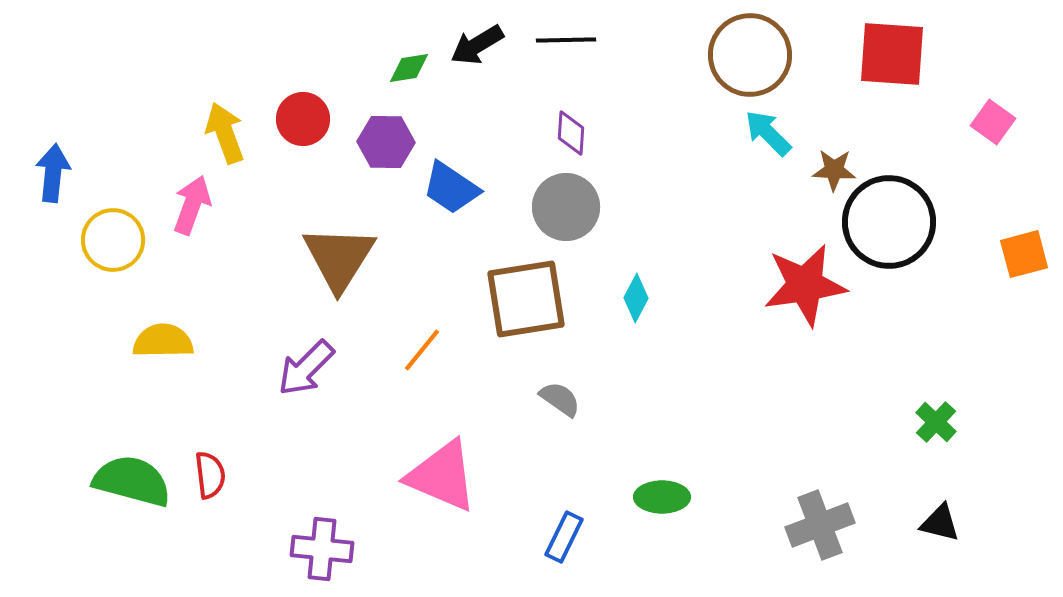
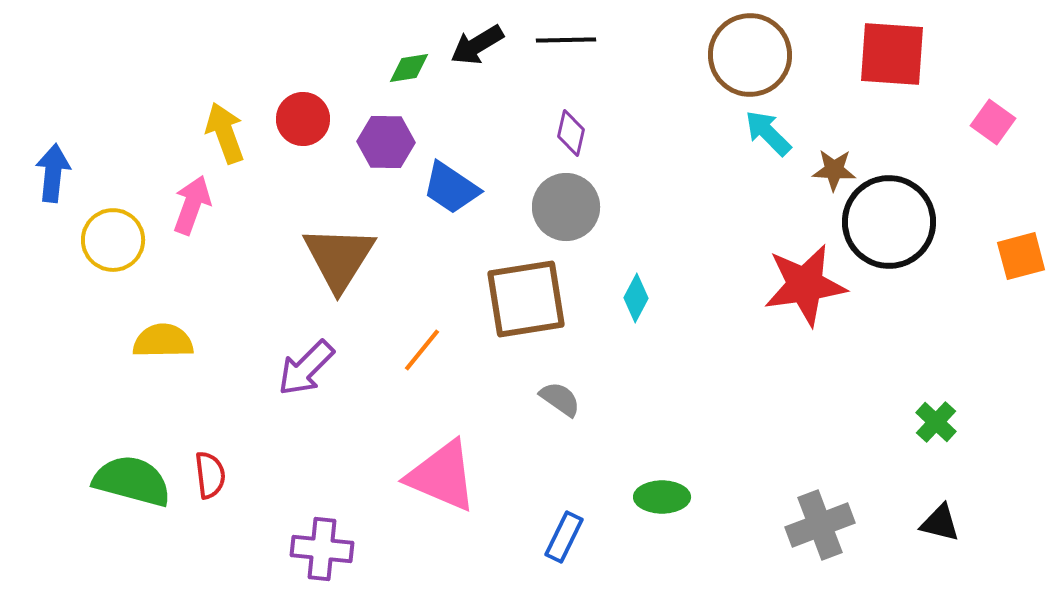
purple diamond: rotated 9 degrees clockwise
orange square: moved 3 px left, 2 px down
